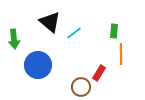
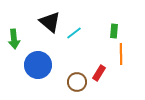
brown circle: moved 4 px left, 5 px up
